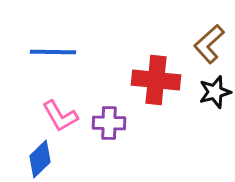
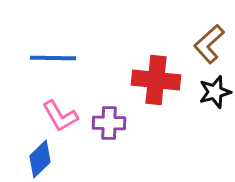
blue line: moved 6 px down
